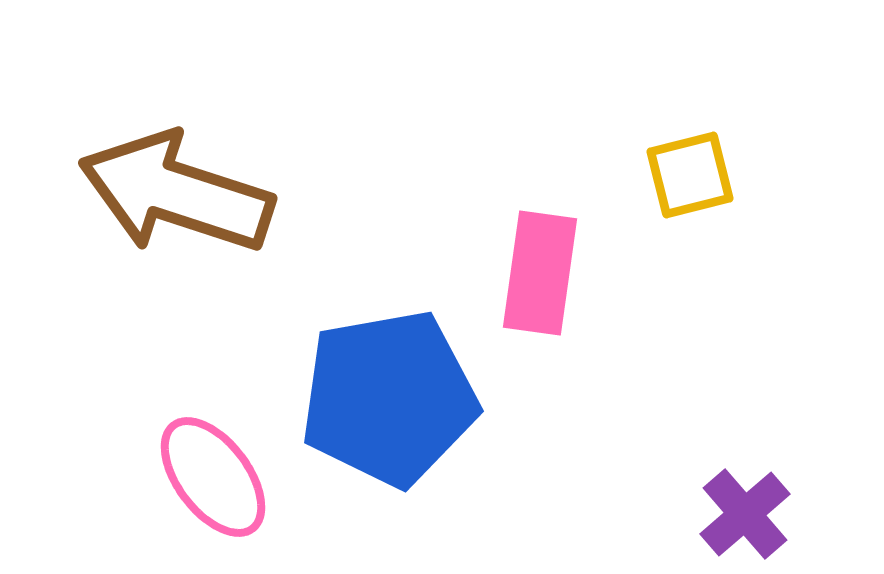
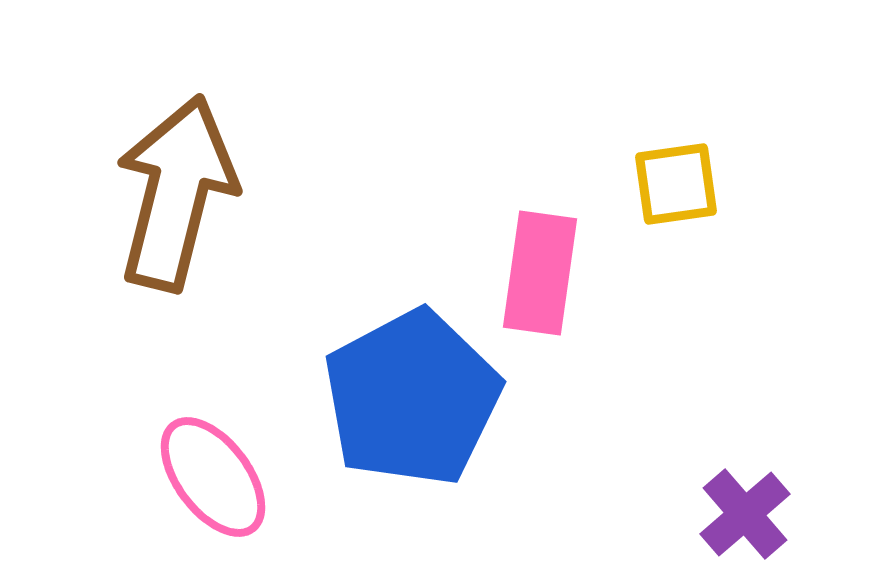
yellow square: moved 14 px left, 9 px down; rotated 6 degrees clockwise
brown arrow: rotated 86 degrees clockwise
blue pentagon: moved 23 px right; rotated 18 degrees counterclockwise
